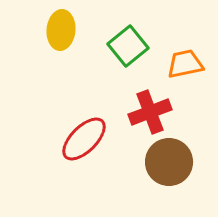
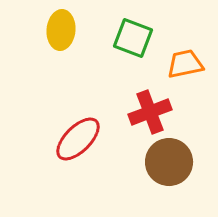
green square: moved 5 px right, 8 px up; rotated 30 degrees counterclockwise
red ellipse: moved 6 px left
